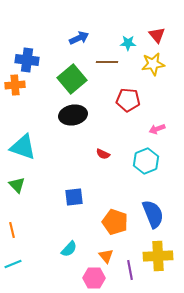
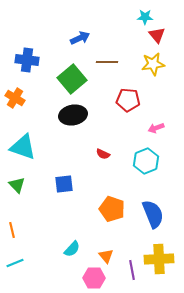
blue arrow: moved 1 px right
cyan star: moved 17 px right, 26 px up
orange cross: moved 13 px down; rotated 36 degrees clockwise
pink arrow: moved 1 px left, 1 px up
blue square: moved 10 px left, 13 px up
orange pentagon: moved 3 px left, 13 px up
cyan semicircle: moved 3 px right
yellow cross: moved 1 px right, 3 px down
cyan line: moved 2 px right, 1 px up
purple line: moved 2 px right
